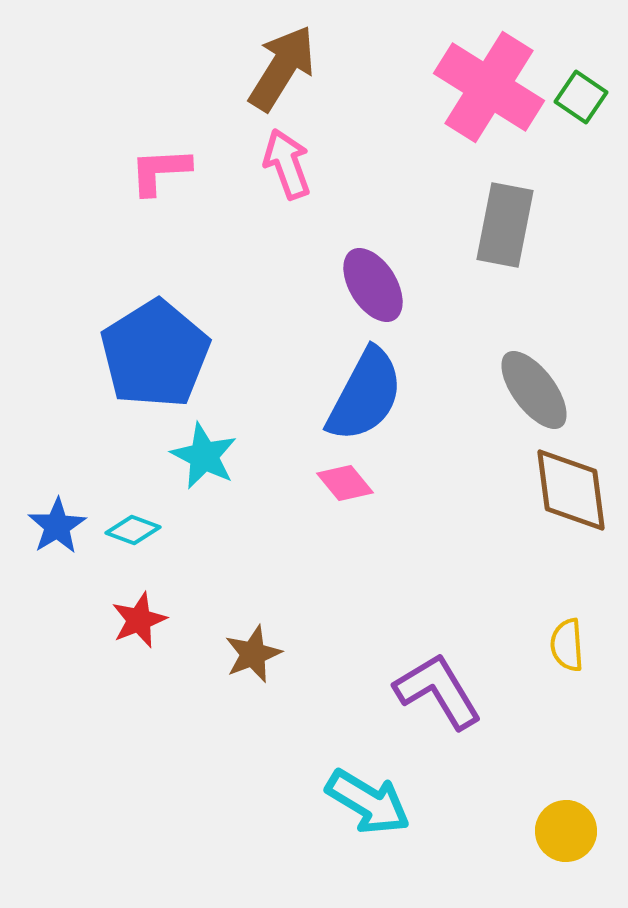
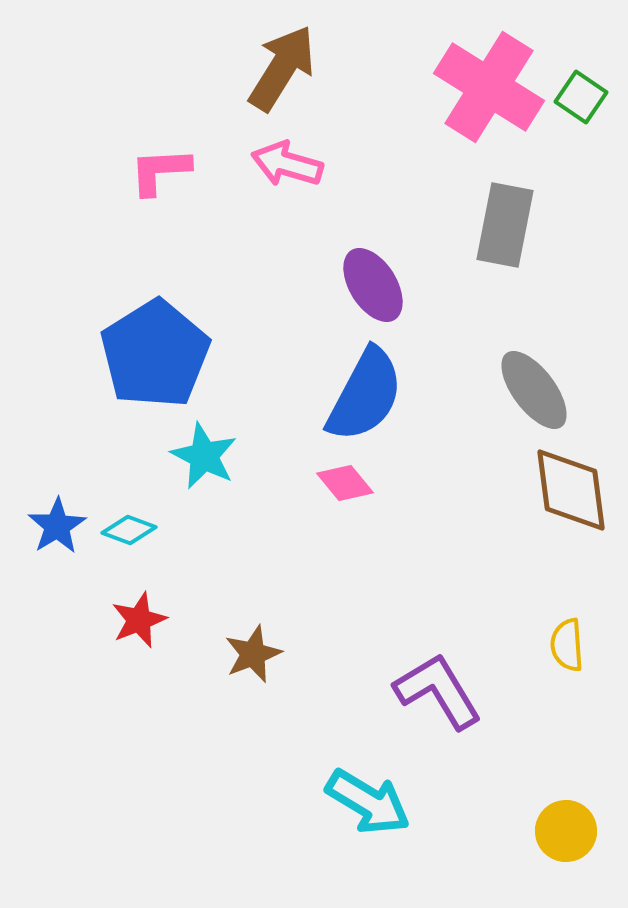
pink arrow: rotated 54 degrees counterclockwise
cyan diamond: moved 4 px left
